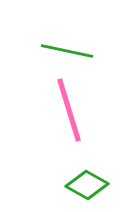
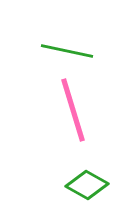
pink line: moved 4 px right
